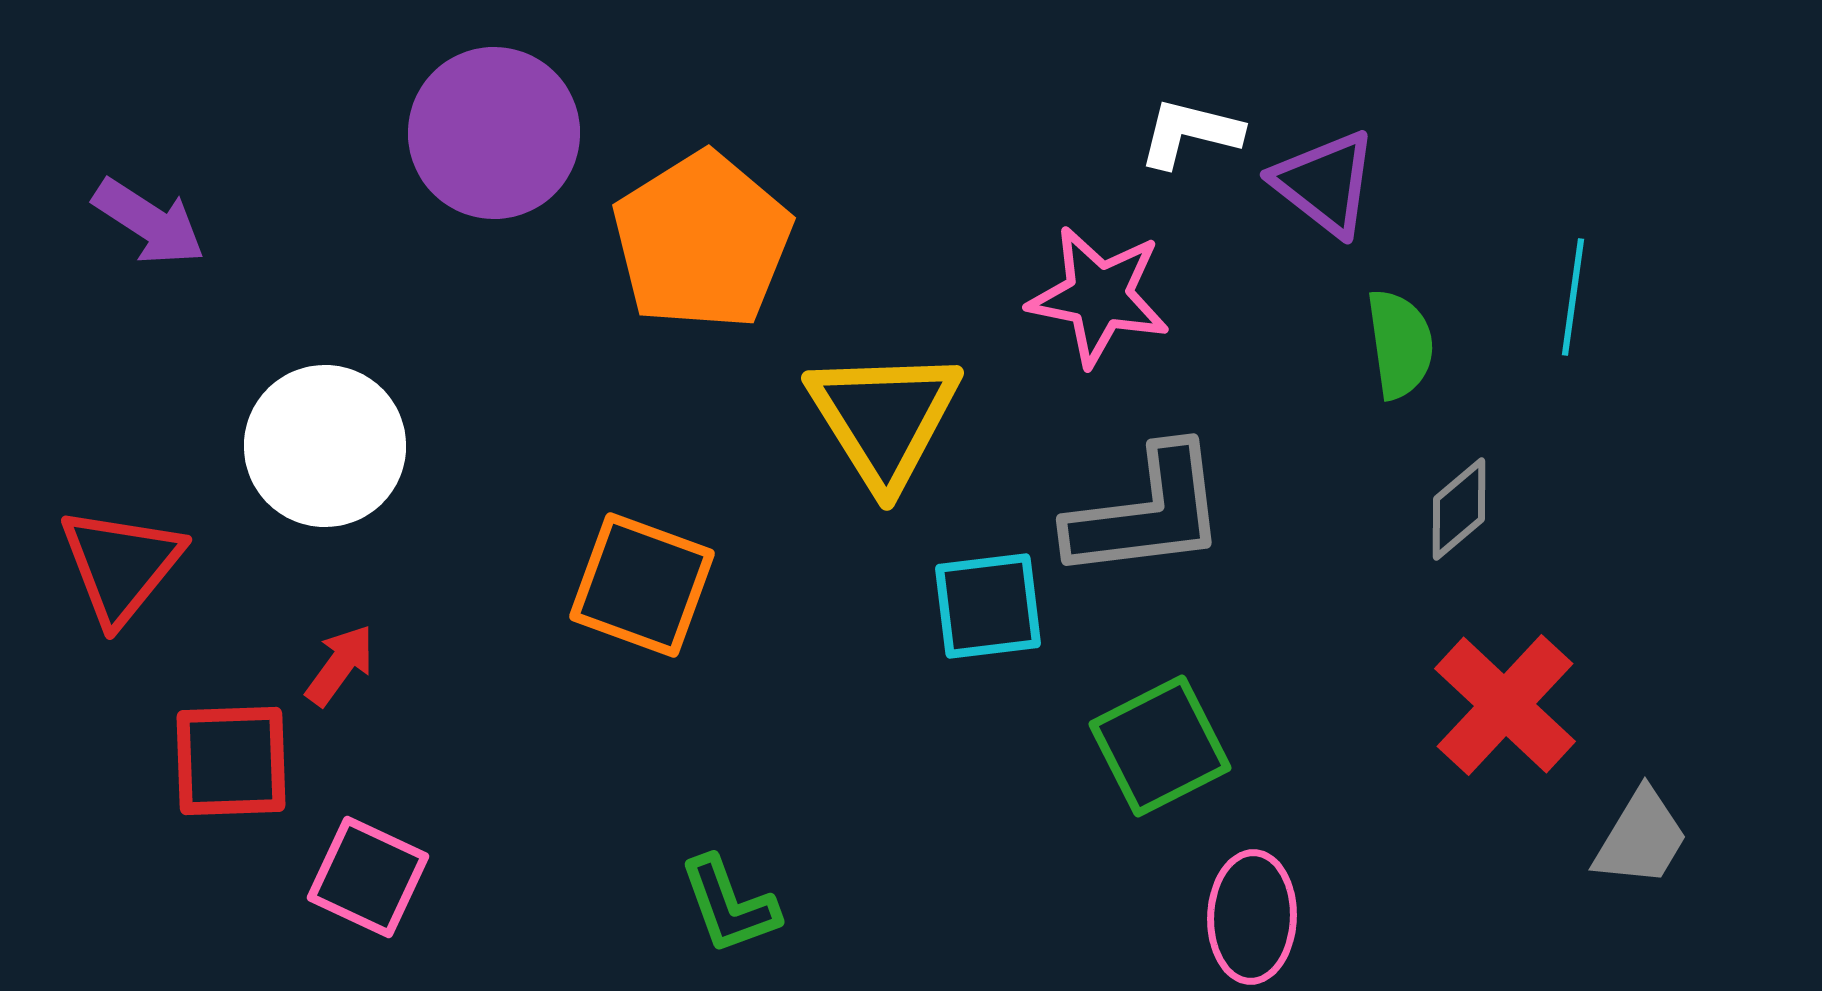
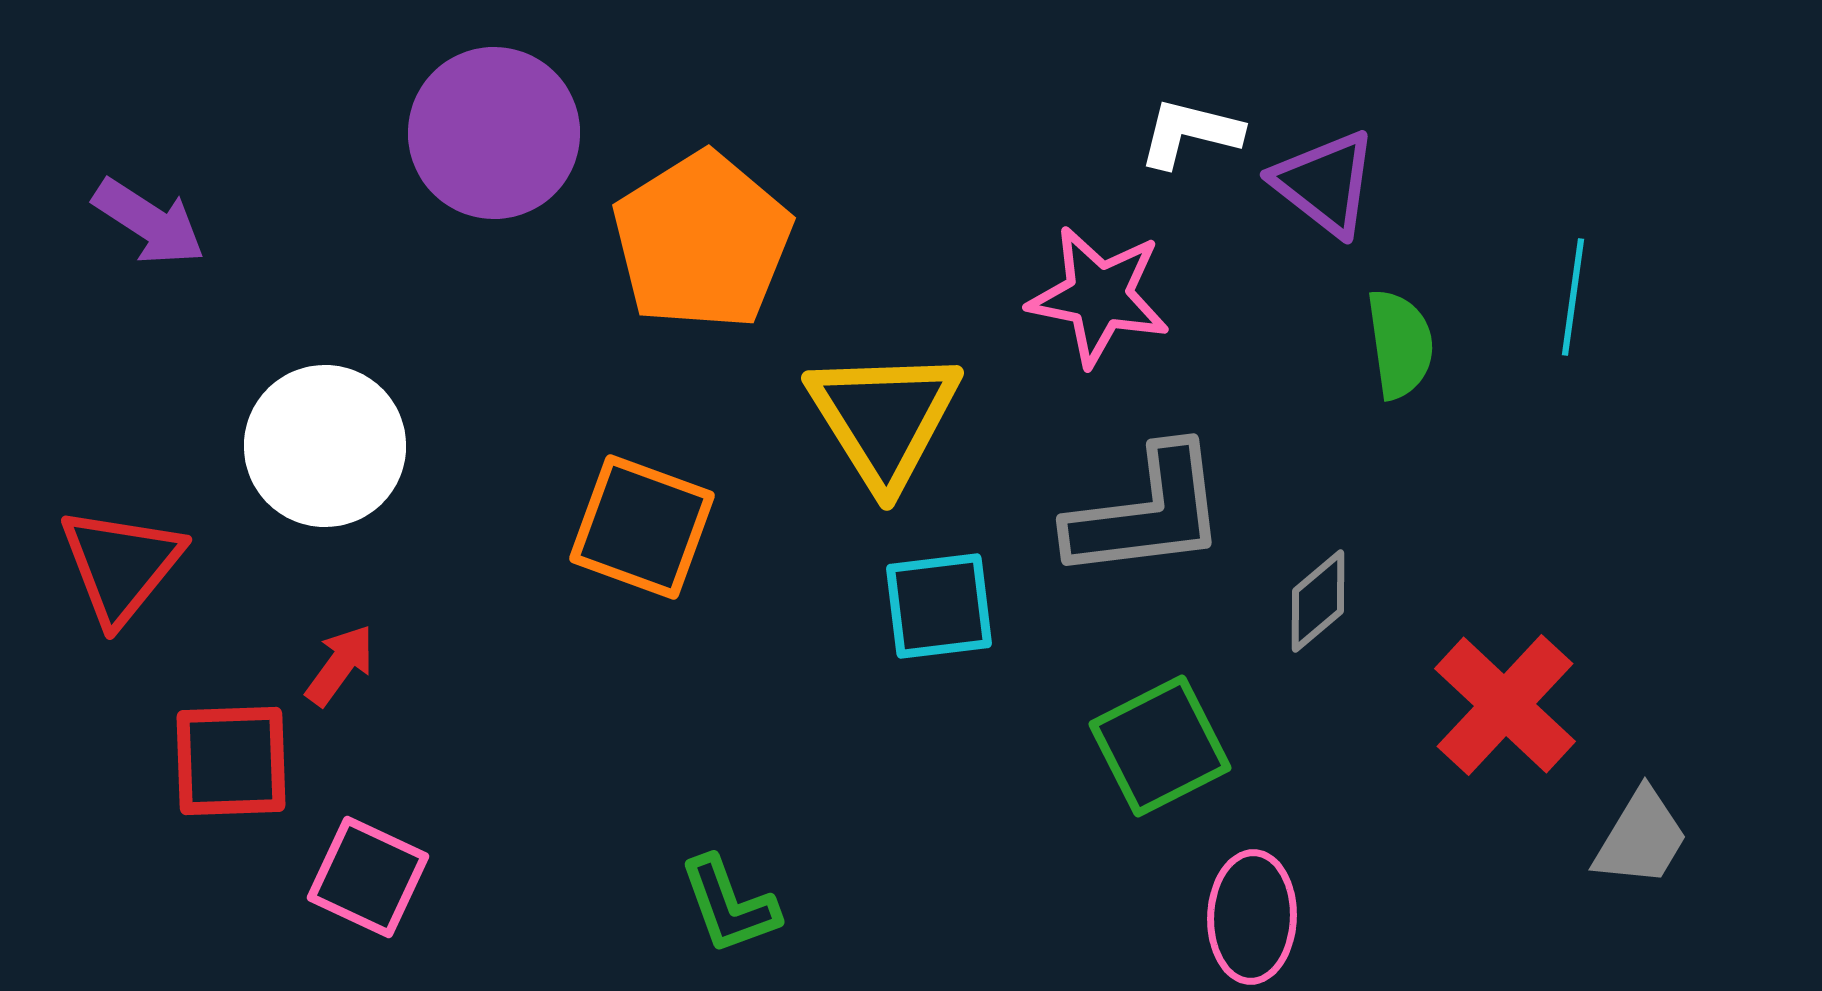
gray diamond: moved 141 px left, 92 px down
orange square: moved 58 px up
cyan square: moved 49 px left
